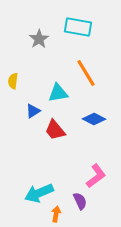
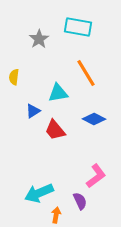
yellow semicircle: moved 1 px right, 4 px up
orange arrow: moved 1 px down
